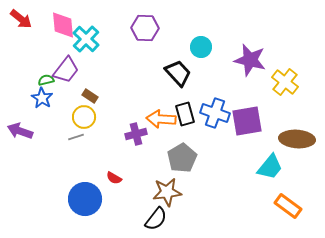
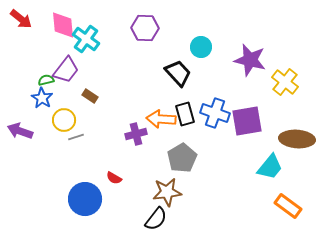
cyan cross: rotated 8 degrees counterclockwise
yellow circle: moved 20 px left, 3 px down
